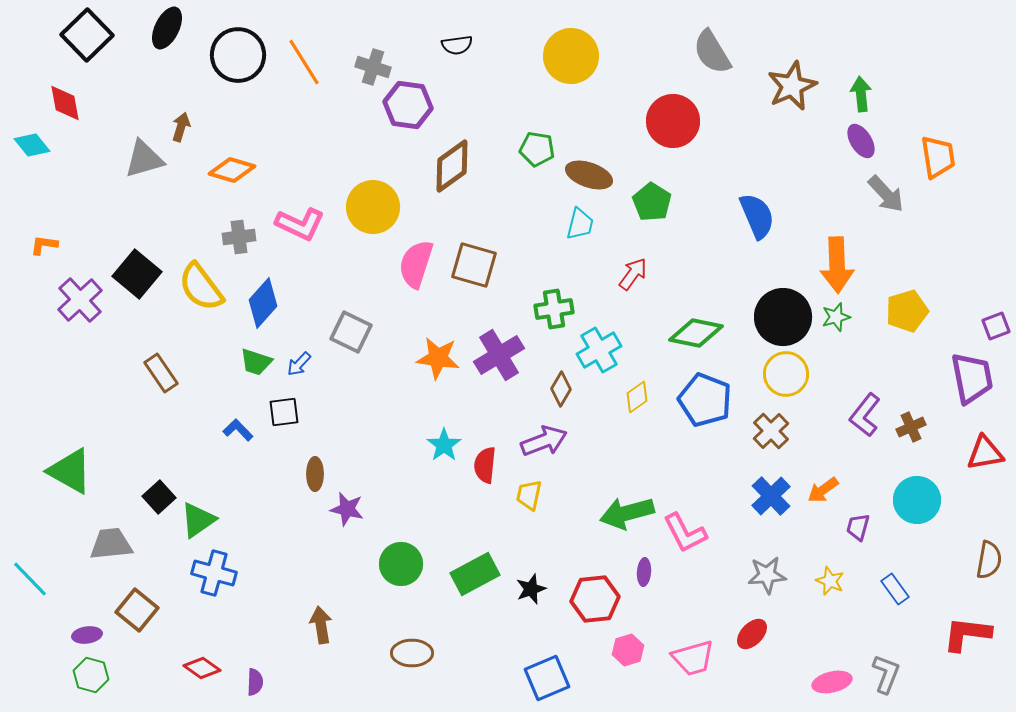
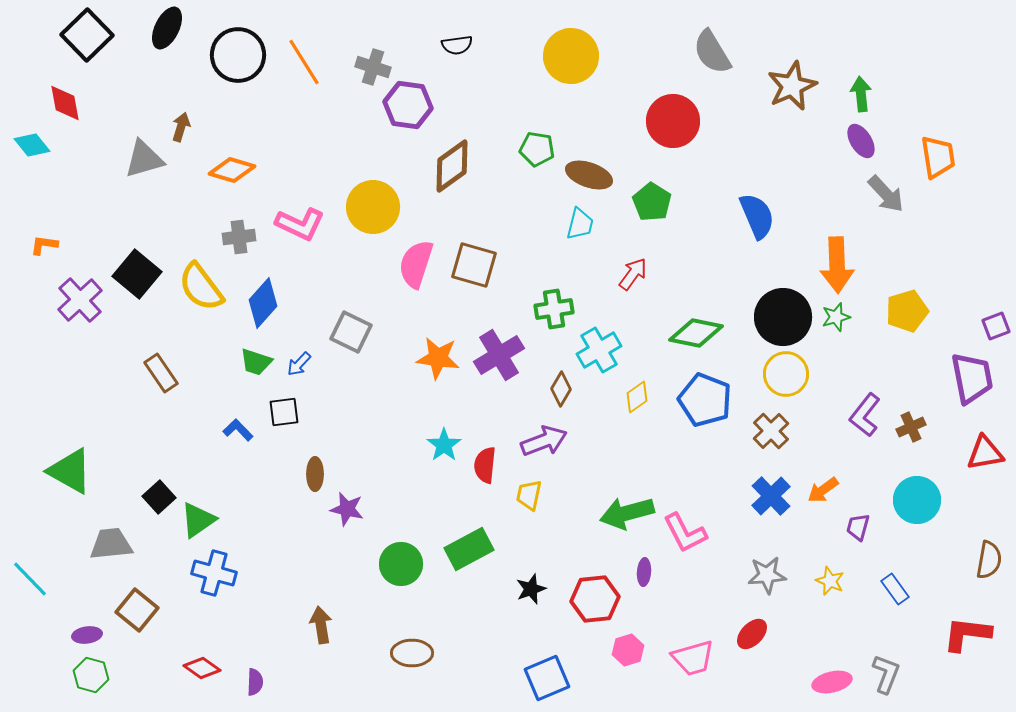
green rectangle at (475, 574): moved 6 px left, 25 px up
